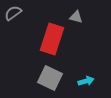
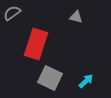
gray semicircle: moved 1 px left
red rectangle: moved 16 px left, 5 px down
cyan arrow: rotated 28 degrees counterclockwise
